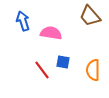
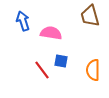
brown trapezoid: rotated 25 degrees clockwise
blue square: moved 2 px left, 1 px up
